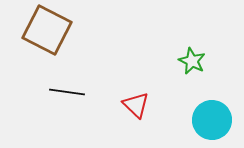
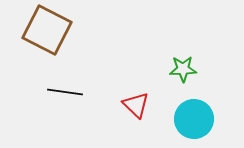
green star: moved 9 px left, 8 px down; rotated 28 degrees counterclockwise
black line: moved 2 px left
cyan circle: moved 18 px left, 1 px up
